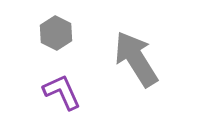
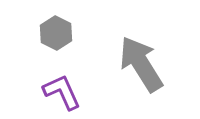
gray arrow: moved 5 px right, 5 px down
